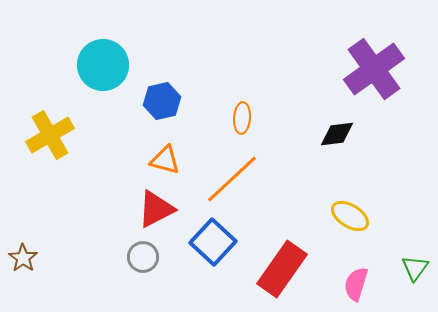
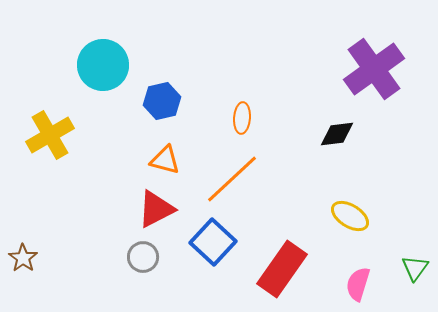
pink semicircle: moved 2 px right
